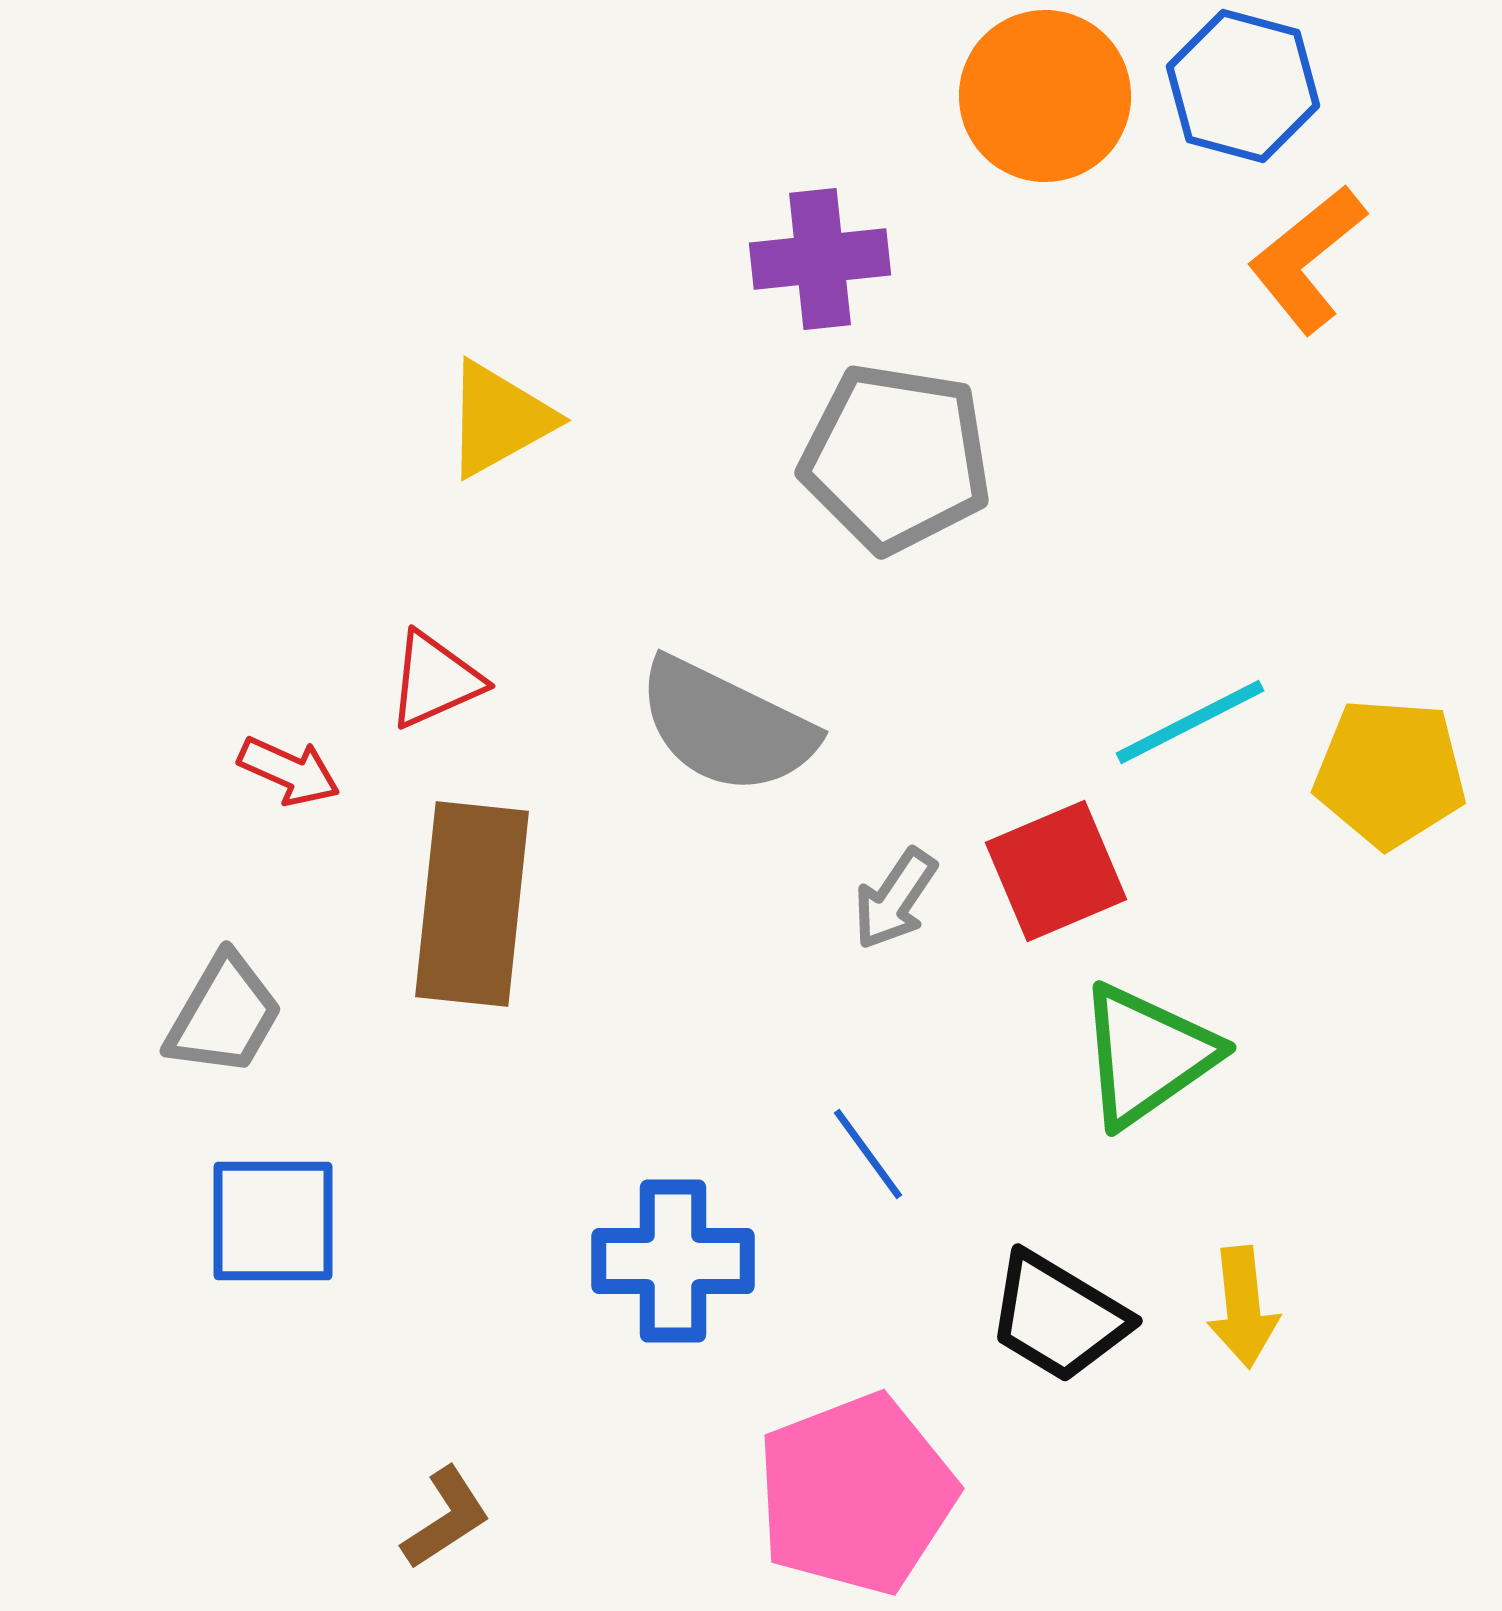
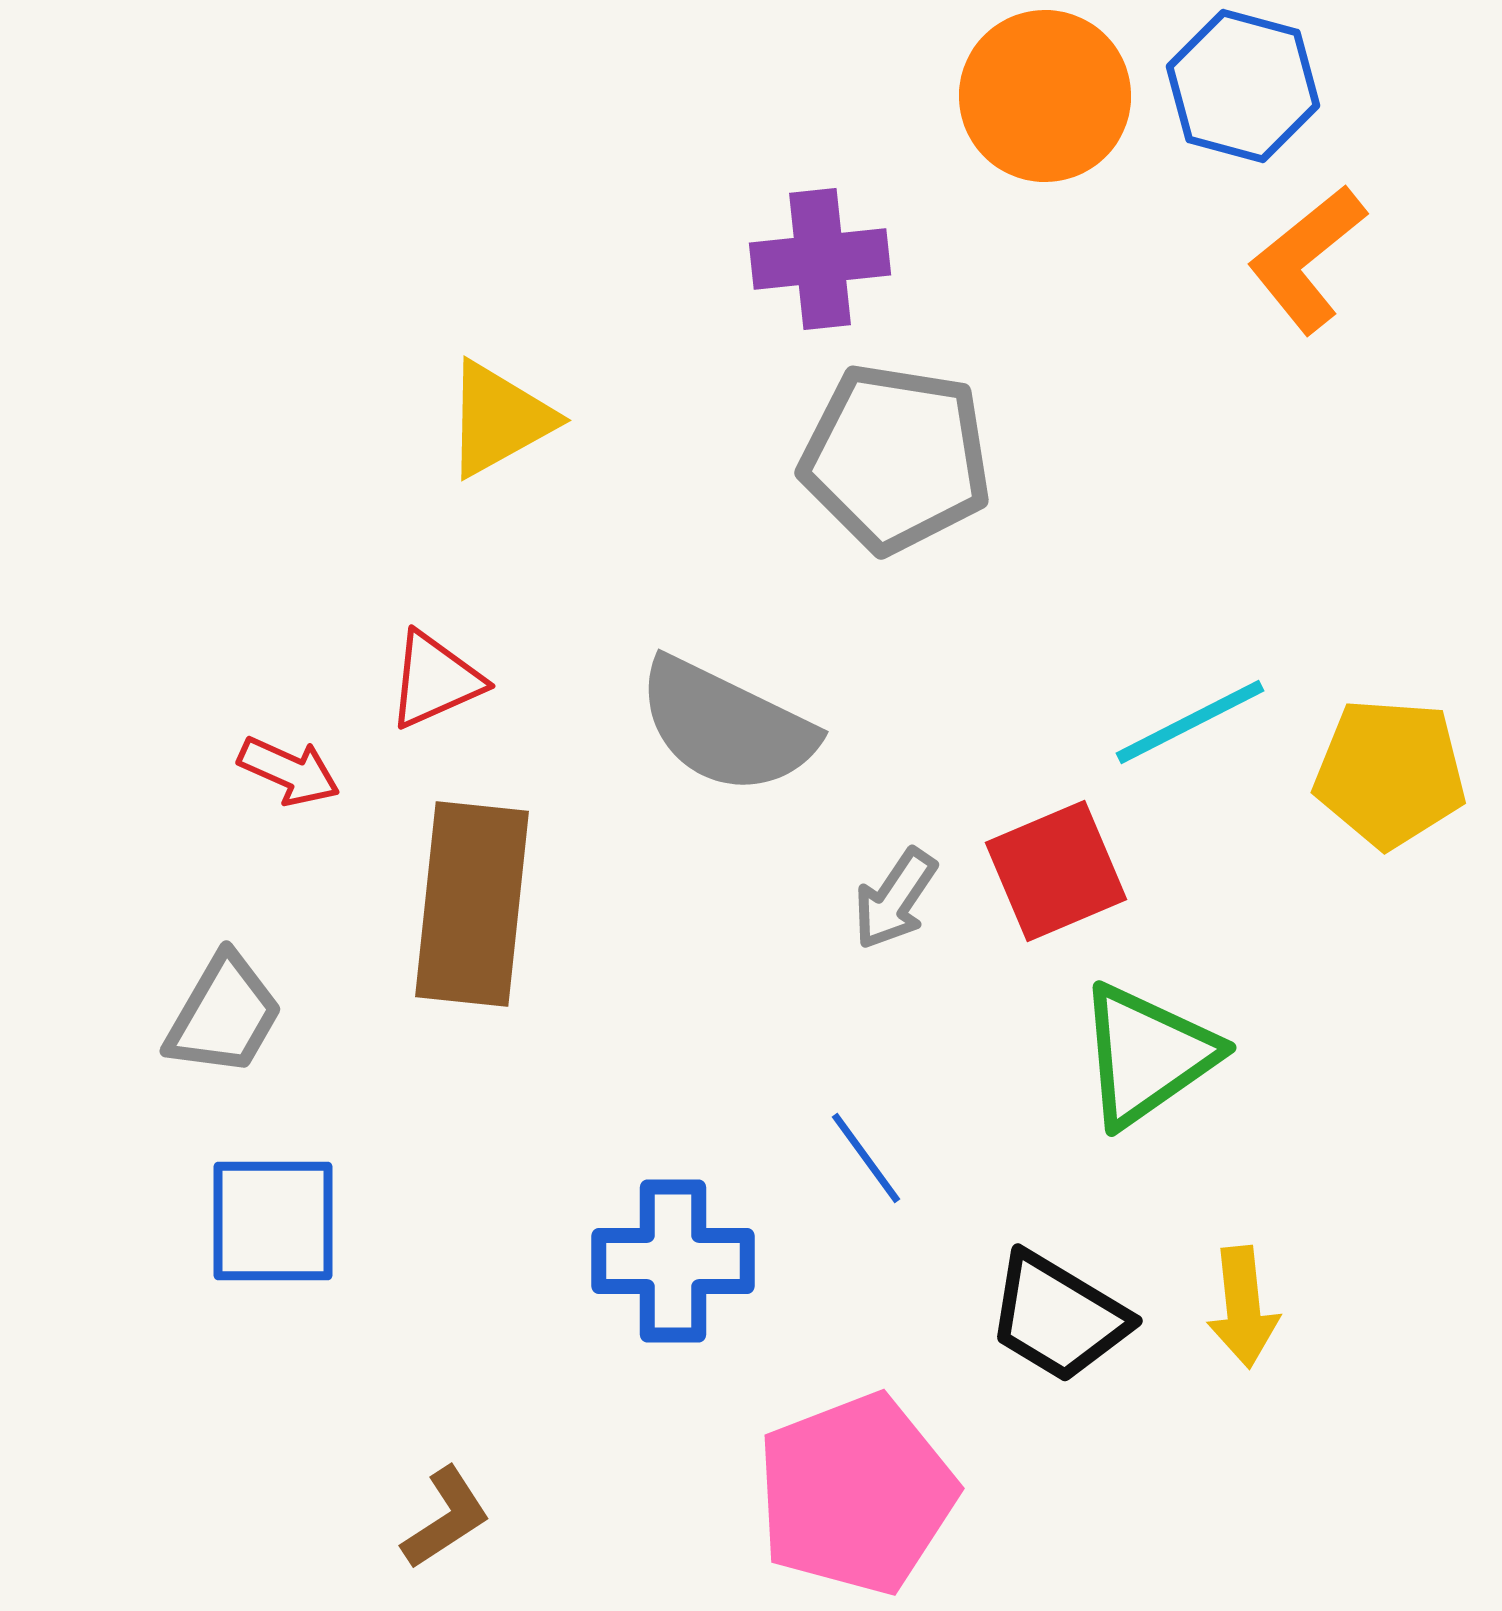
blue line: moved 2 px left, 4 px down
